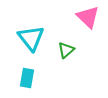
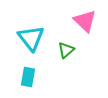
pink triangle: moved 3 px left, 4 px down
cyan rectangle: moved 1 px right, 1 px up
